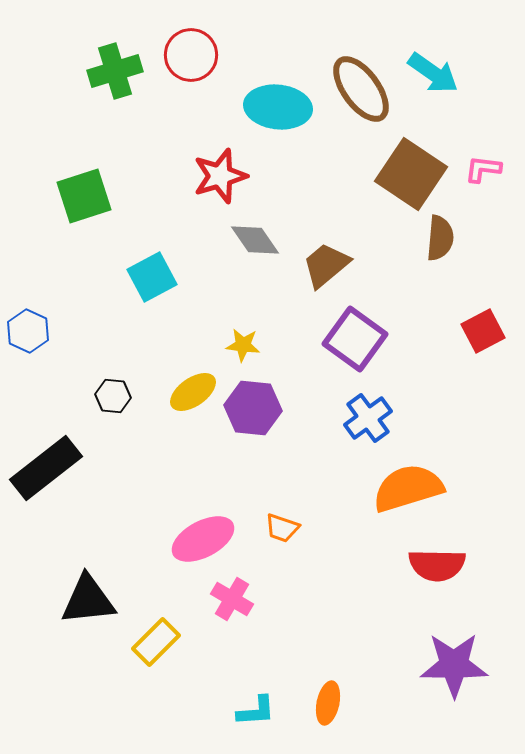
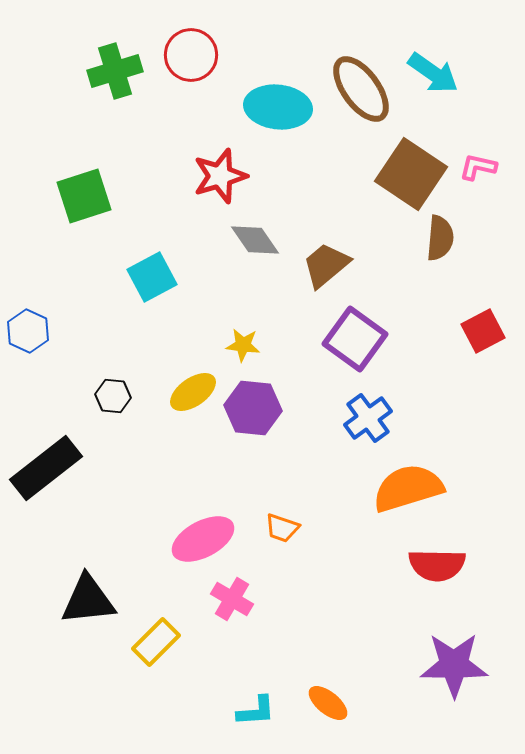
pink L-shape: moved 5 px left, 2 px up; rotated 6 degrees clockwise
orange ellipse: rotated 63 degrees counterclockwise
